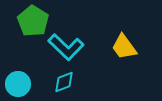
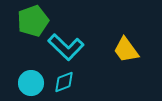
green pentagon: rotated 20 degrees clockwise
yellow trapezoid: moved 2 px right, 3 px down
cyan circle: moved 13 px right, 1 px up
